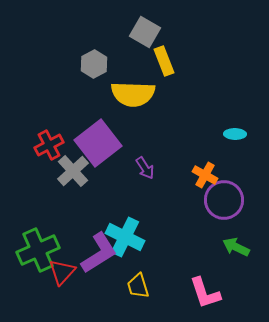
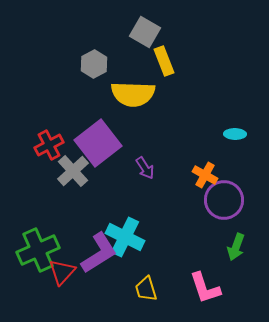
green arrow: rotated 96 degrees counterclockwise
yellow trapezoid: moved 8 px right, 3 px down
pink L-shape: moved 5 px up
